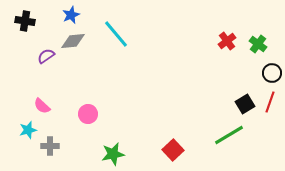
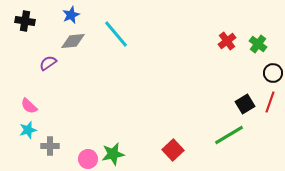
purple semicircle: moved 2 px right, 7 px down
black circle: moved 1 px right
pink semicircle: moved 13 px left
pink circle: moved 45 px down
